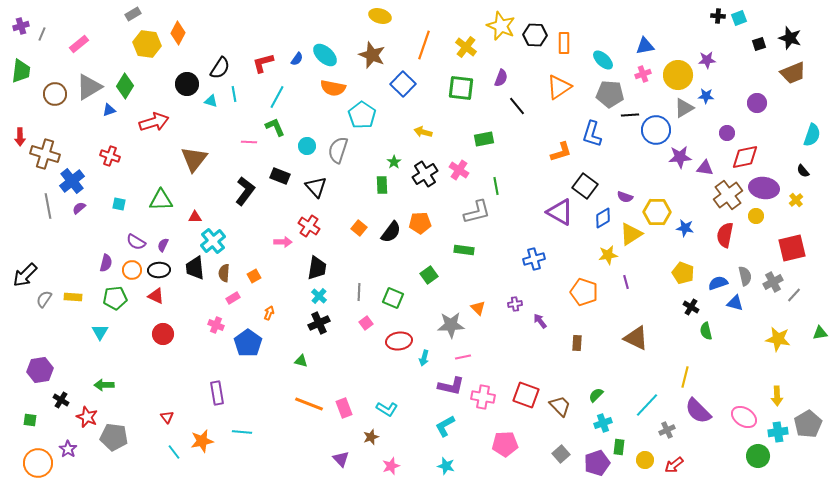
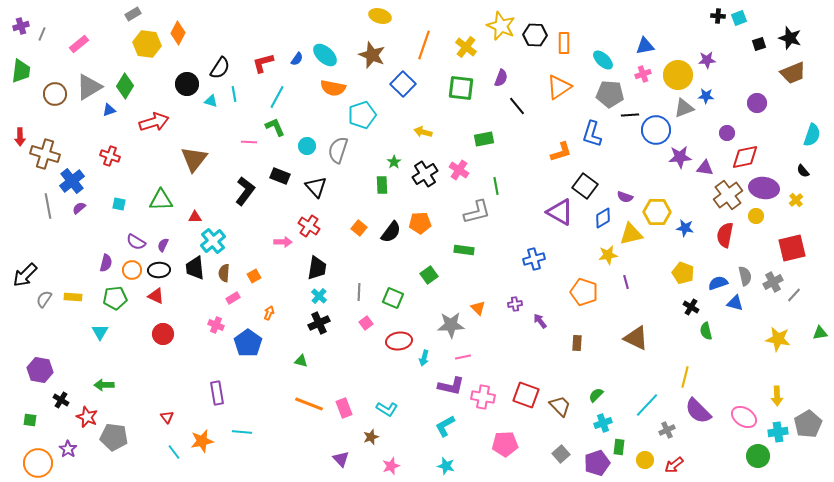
gray triangle at (684, 108): rotated 10 degrees clockwise
cyan pentagon at (362, 115): rotated 20 degrees clockwise
yellow triangle at (631, 234): rotated 20 degrees clockwise
purple hexagon at (40, 370): rotated 20 degrees clockwise
